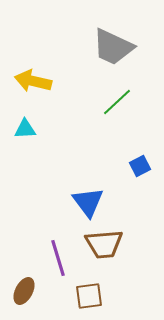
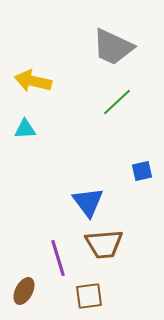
blue square: moved 2 px right, 5 px down; rotated 15 degrees clockwise
